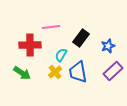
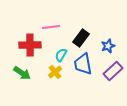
blue trapezoid: moved 5 px right, 8 px up
